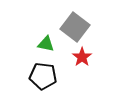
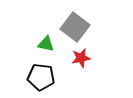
red star: moved 1 px left, 1 px down; rotated 24 degrees clockwise
black pentagon: moved 2 px left, 1 px down
